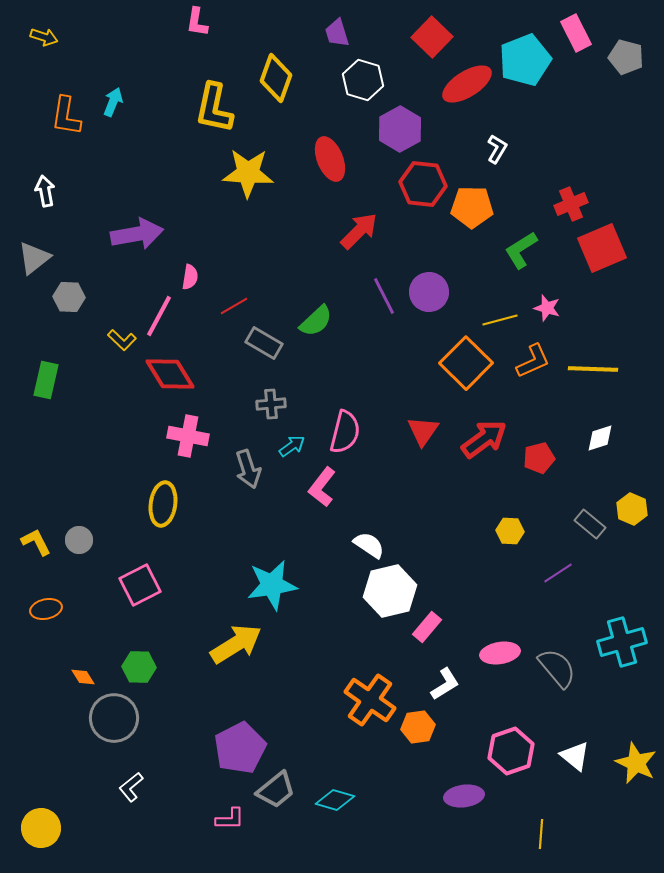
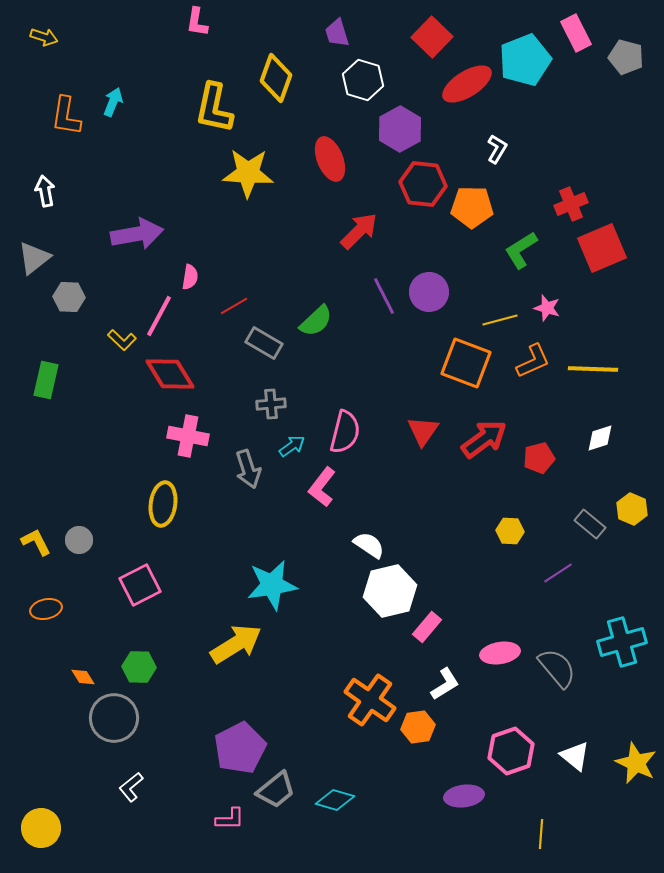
orange square at (466, 363): rotated 24 degrees counterclockwise
